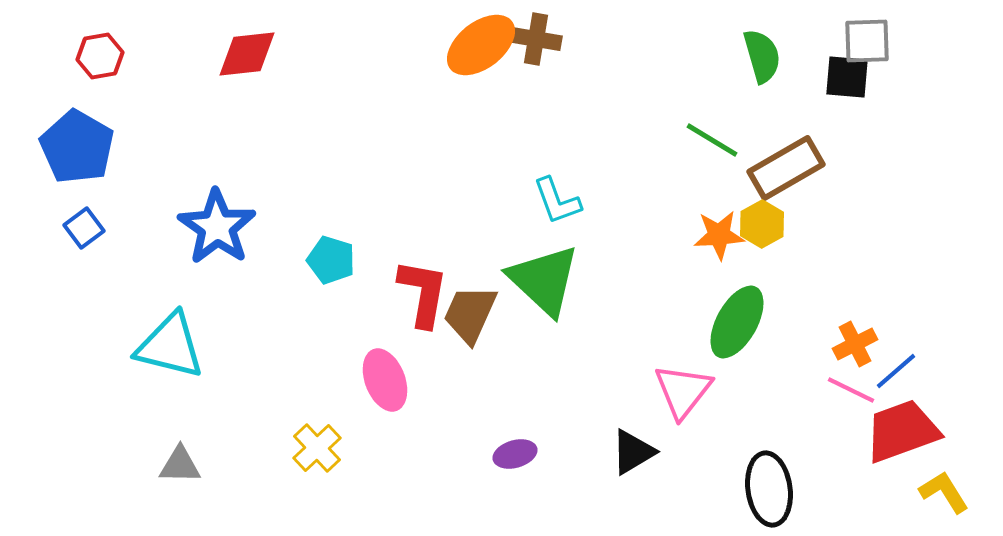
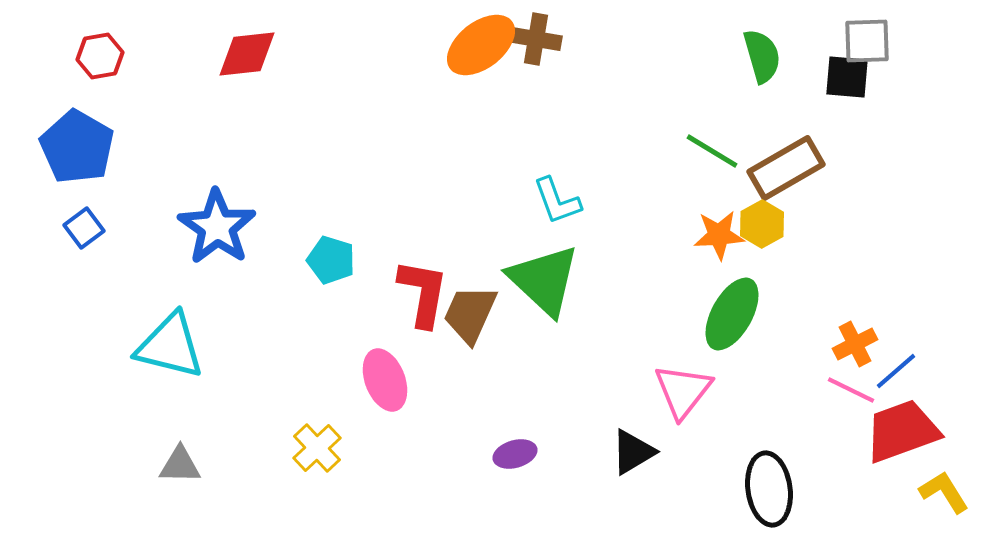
green line: moved 11 px down
green ellipse: moved 5 px left, 8 px up
